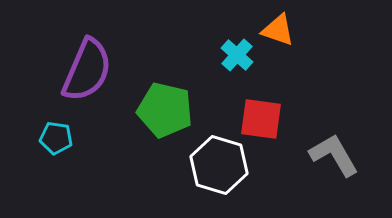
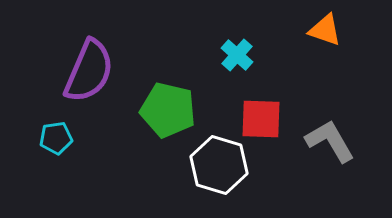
orange triangle: moved 47 px right
purple semicircle: moved 2 px right, 1 px down
green pentagon: moved 3 px right
red square: rotated 6 degrees counterclockwise
cyan pentagon: rotated 16 degrees counterclockwise
gray L-shape: moved 4 px left, 14 px up
